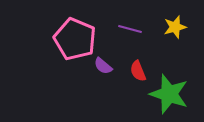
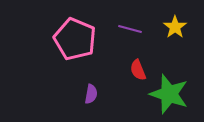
yellow star: rotated 20 degrees counterclockwise
purple semicircle: moved 12 px left, 28 px down; rotated 120 degrees counterclockwise
red semicircle: moved 1 px up
